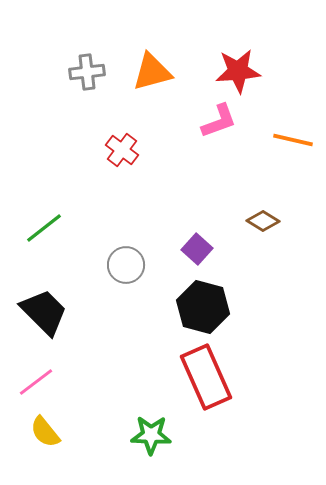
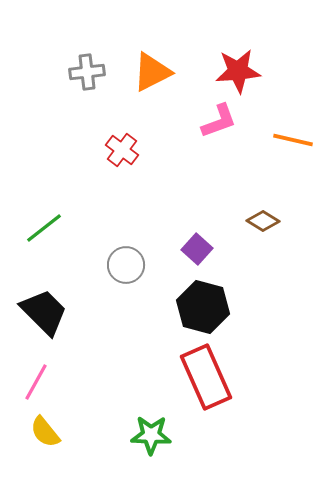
orange triangle: rotated 12 degrees counterclockwise
pink line: rotated 24 degrees counterclockwise
